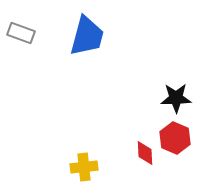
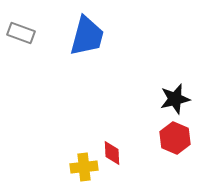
black star: moved 1 px left, 1 px down; rotated 12 degrees counterclockwise
red diamond: moved 33 px left
